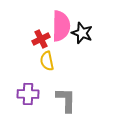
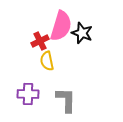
pink semicircle: rotated 16 degrees clockwise
red cross: moved 1 px left, 2 px down
